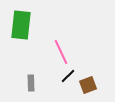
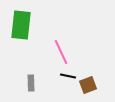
black line: rotated 56 degrees clockwise
